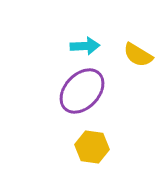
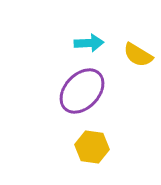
cyan arrow: moved 4 px right, 3 px up
